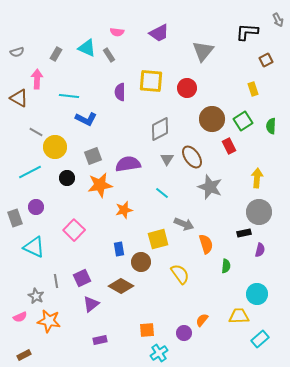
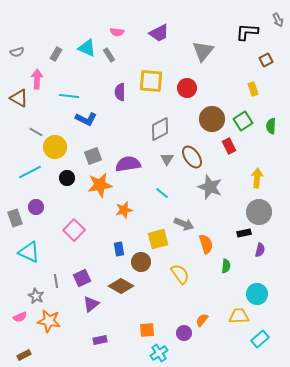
cyan triangle at (34, 247): moved 5 px left, 5 px down
